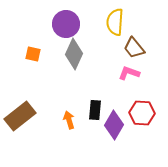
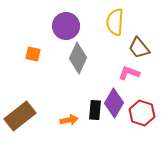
purple circle: moved 2 px down
brown trapezoid: moved 5 px right
gray diamond: moved 4 px right, 4 px down
red hexagon: rotated 15 degrees clockwise
orange arrow: rotated 96 degrees clockwise
purple diamond: moved 22 px up
